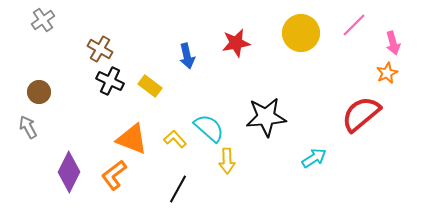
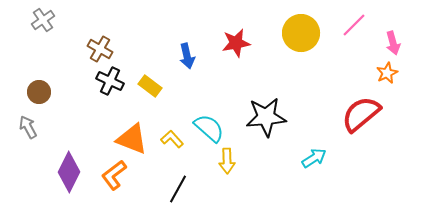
yellow L-shape: moved 3 px left
